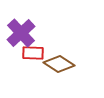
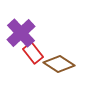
red rectangle: rotated 50 degrees clockwise
